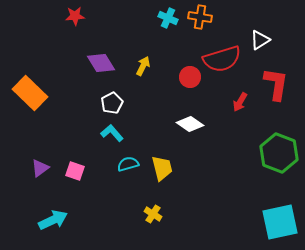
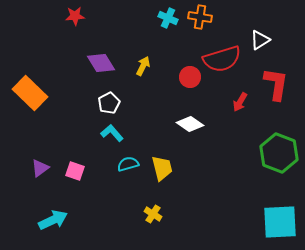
white pentagon: moved 3 px left
cyan square: rotated 9 degrees clockwise
